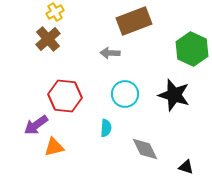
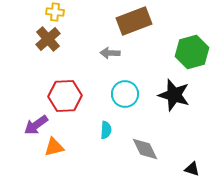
yellow cross: rotated 36 degrees clockwise
green hexagon: moved 3 px down; rotated 20 degrees clockwise
red hexagon: rotated 8 degrees counterclockwise
cyan semicircle: moved 2 px down
black triangle: moved 6 px right, 2 px down
